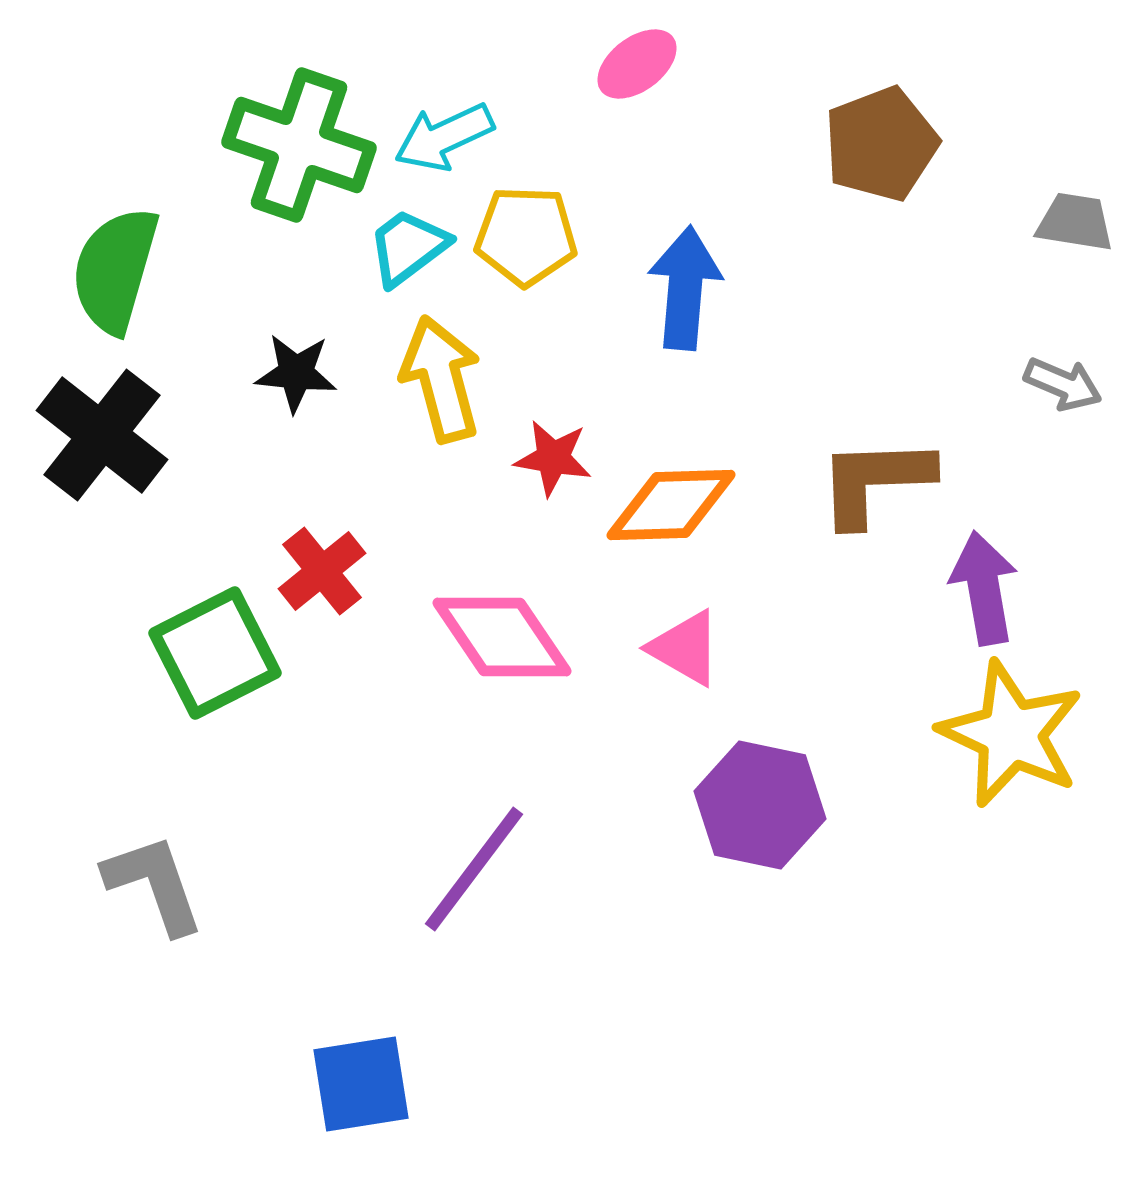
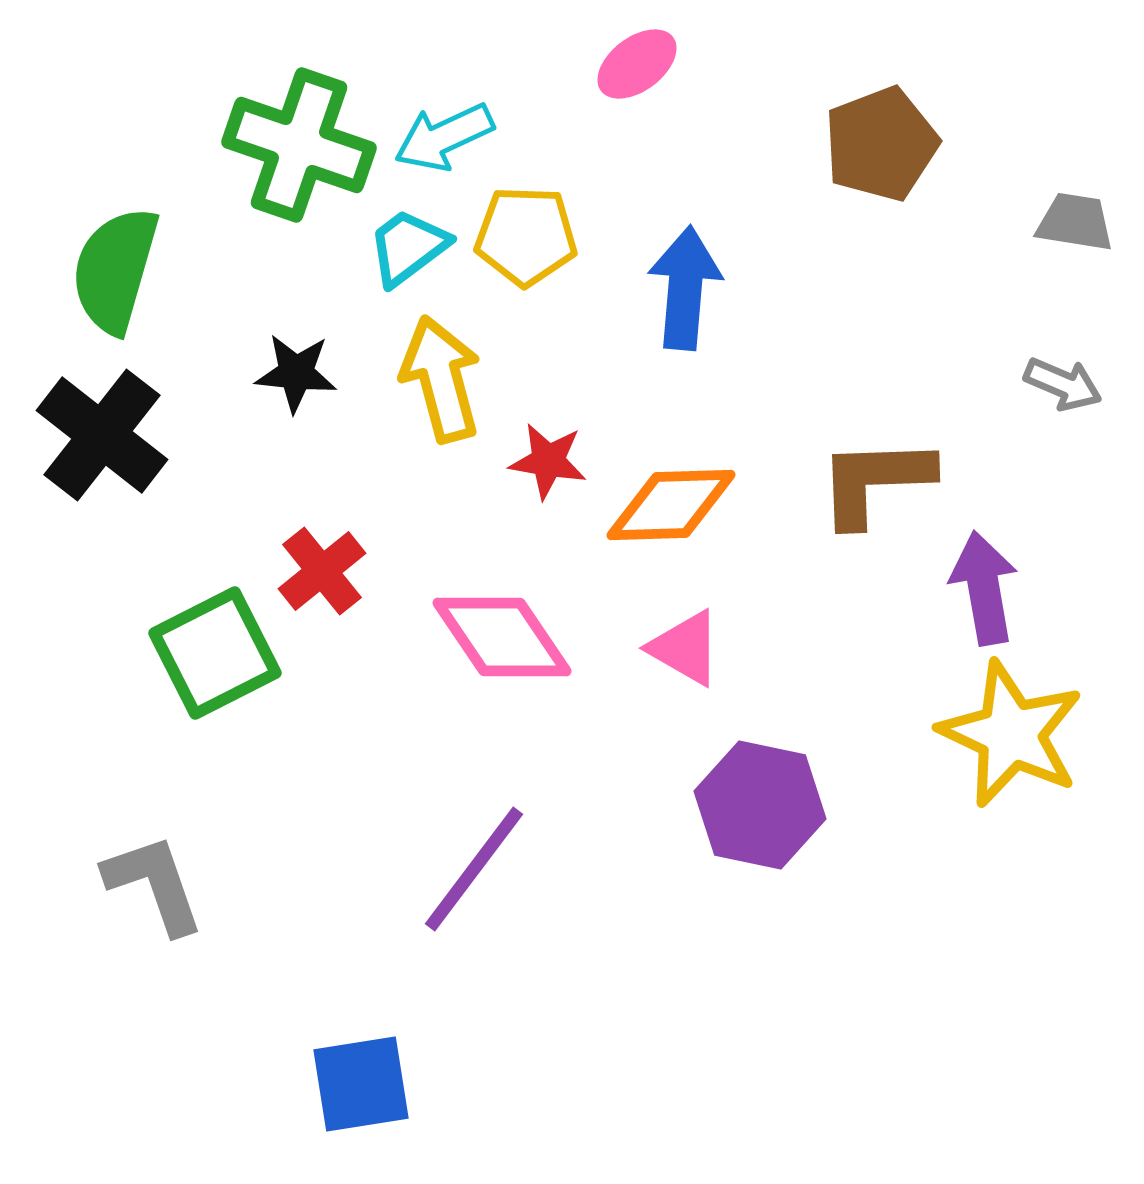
red star: moved 5 px left, 3 px down
